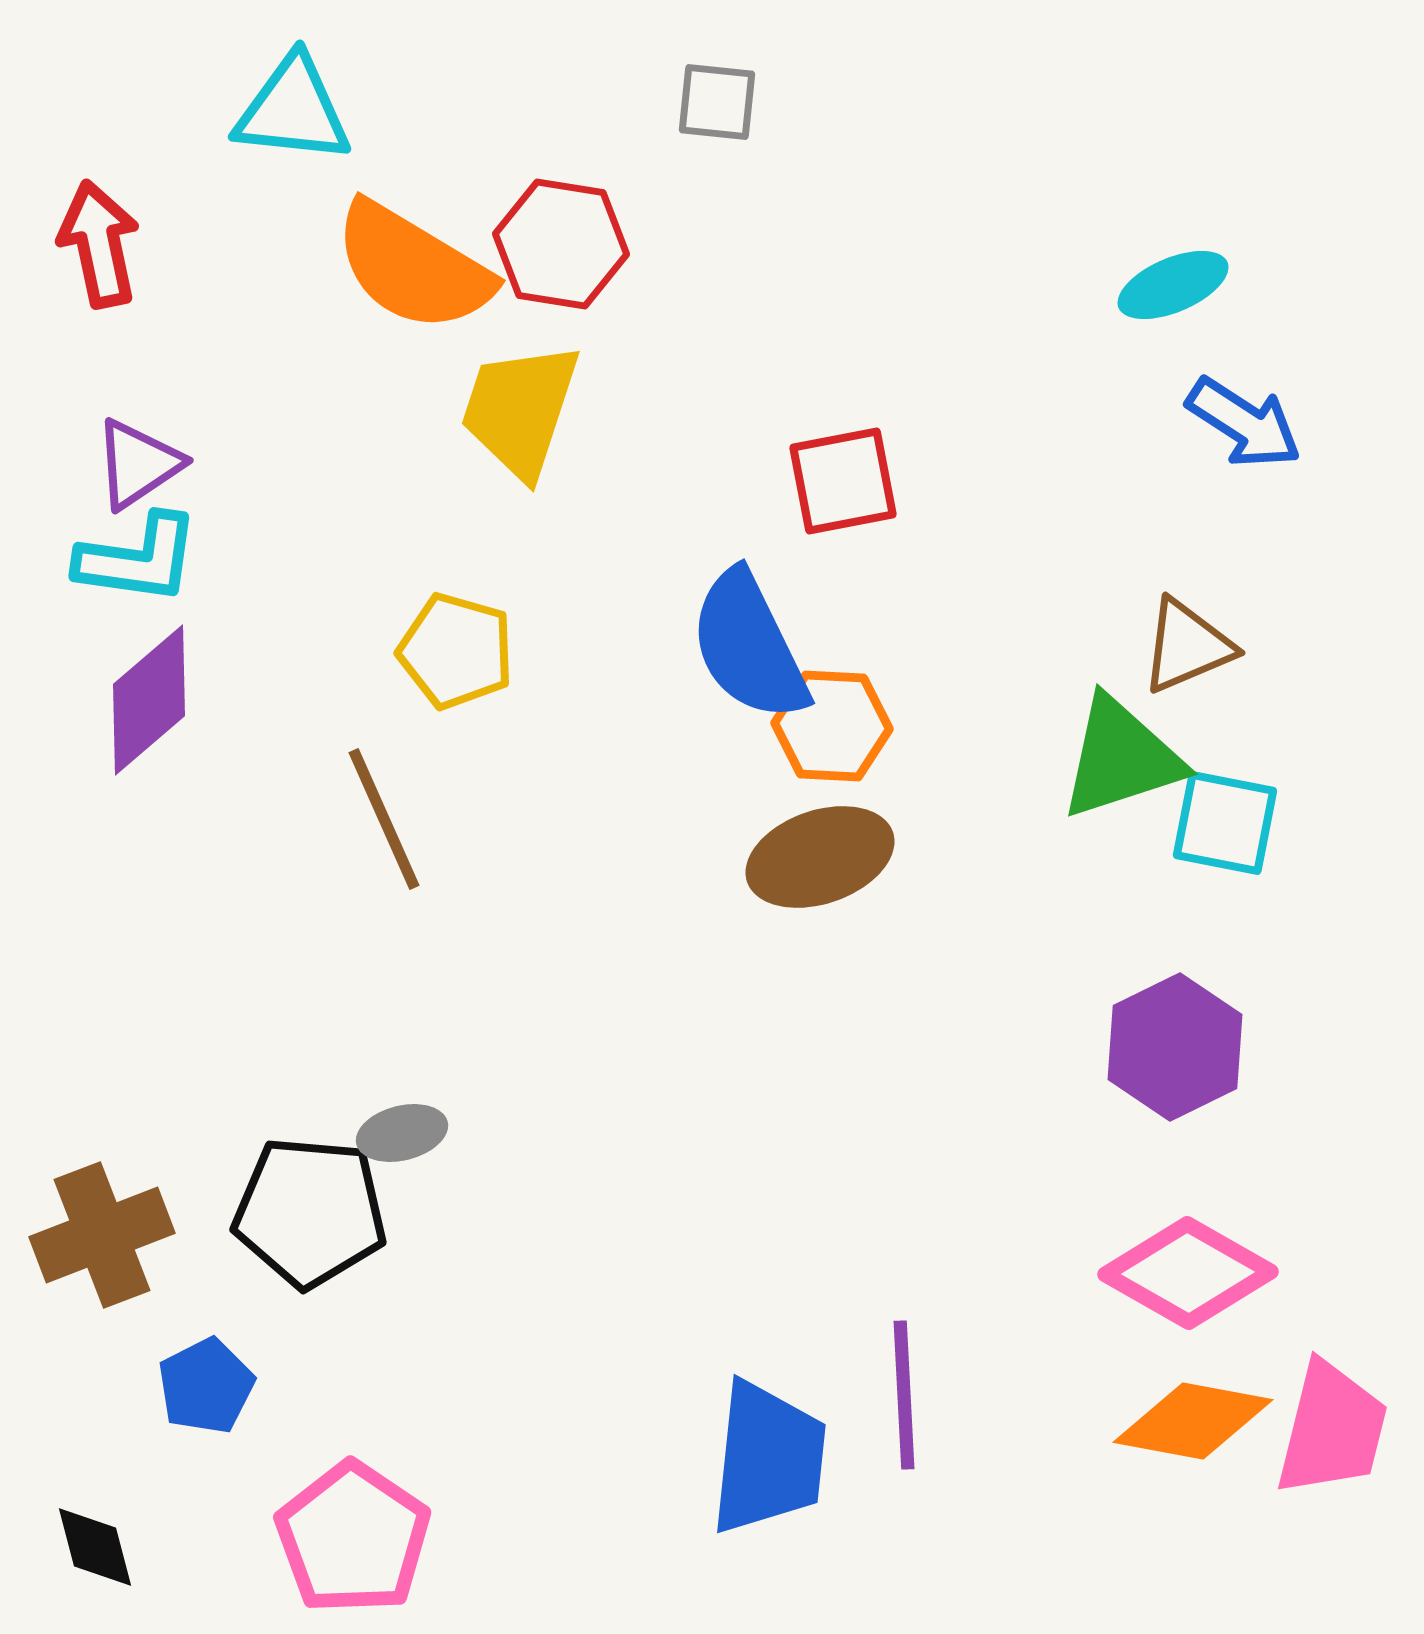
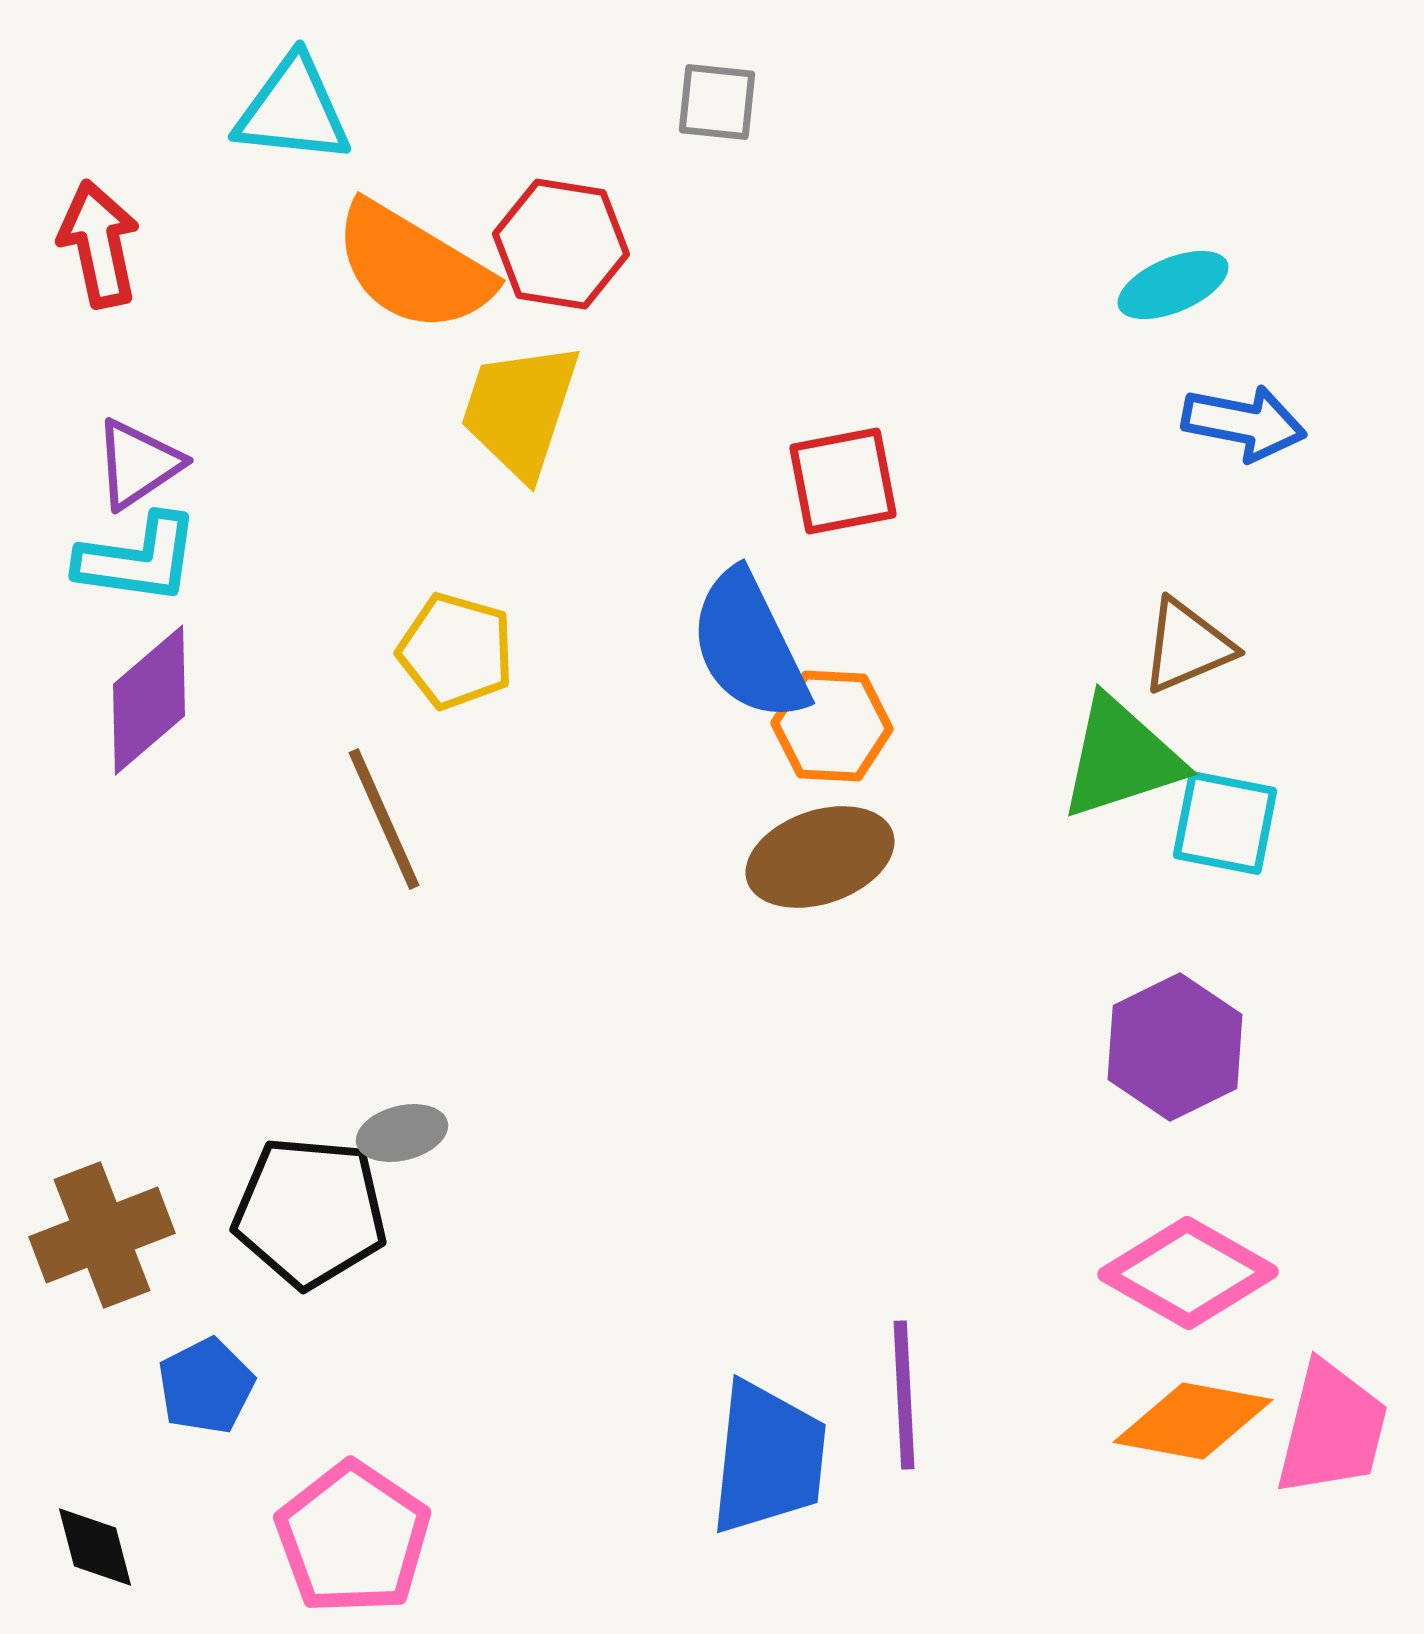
blue arrow: rotated 22 degrees counterclockwise
